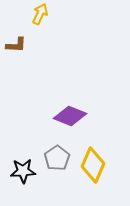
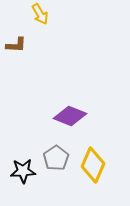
yellow arrow: rotated 125 degrees clockwise
gray pentagon: moved 1 px left
